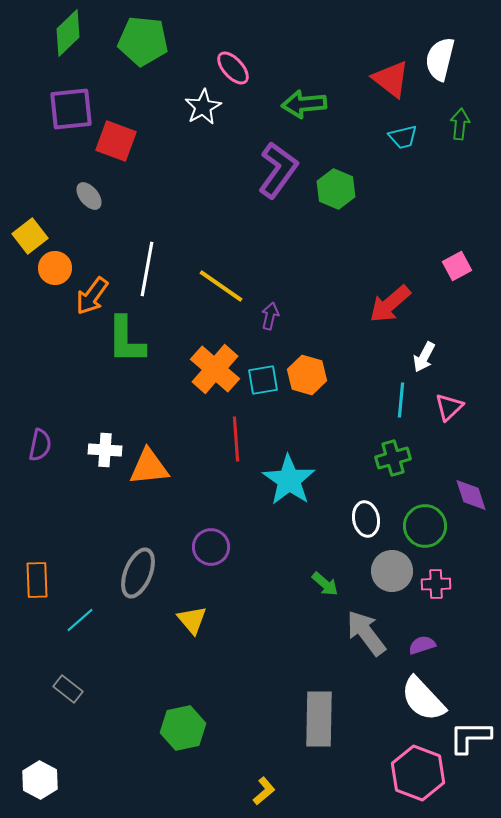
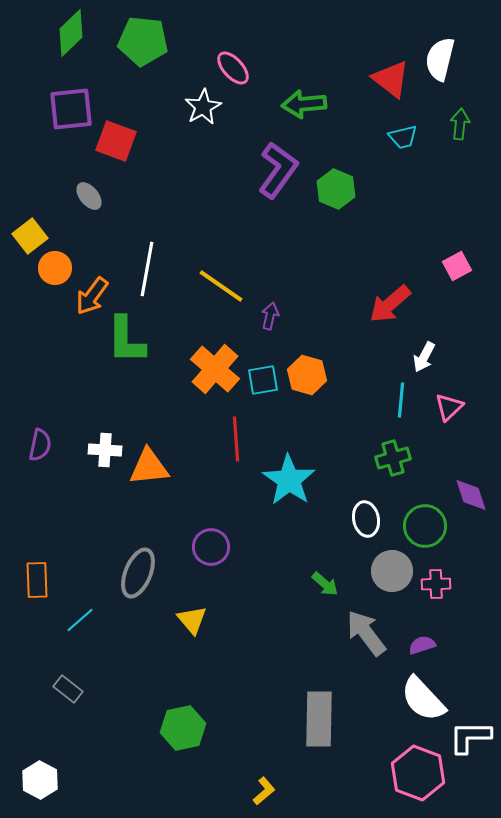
green diamond at (68, 33): moved 3 px right
